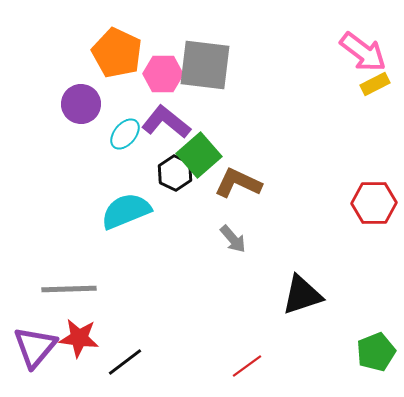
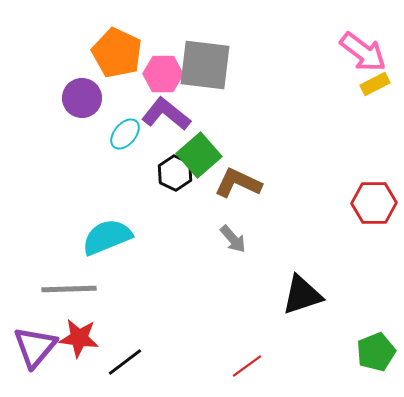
purple circle: moved 1 px right, 6 px up
purple L-shape: moved 8 px up
cyan semicircle: moved 19 px left, 26 px down
